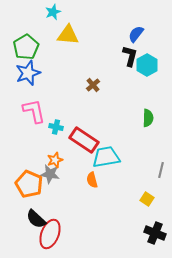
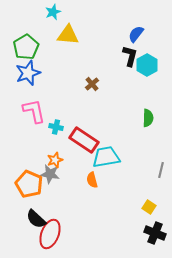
brown cross: moved 1 px left, 1 px up
yellow square: moved 2 px right, 8 px down
